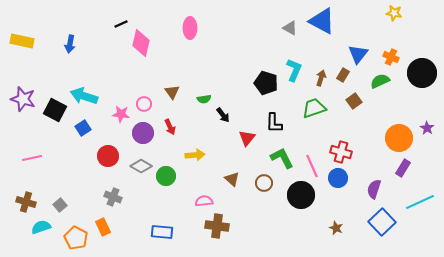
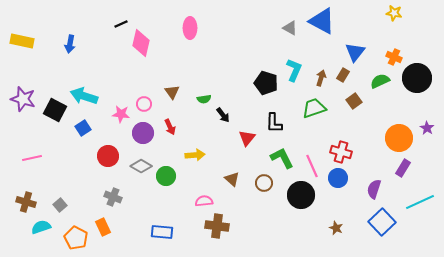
blue triangle at (358, 54): moved 3 px left, 2 px up
orange cross at (391, 57): moved 3 px right
black circle at (422, 73): moved 5 px left, 5 px down
